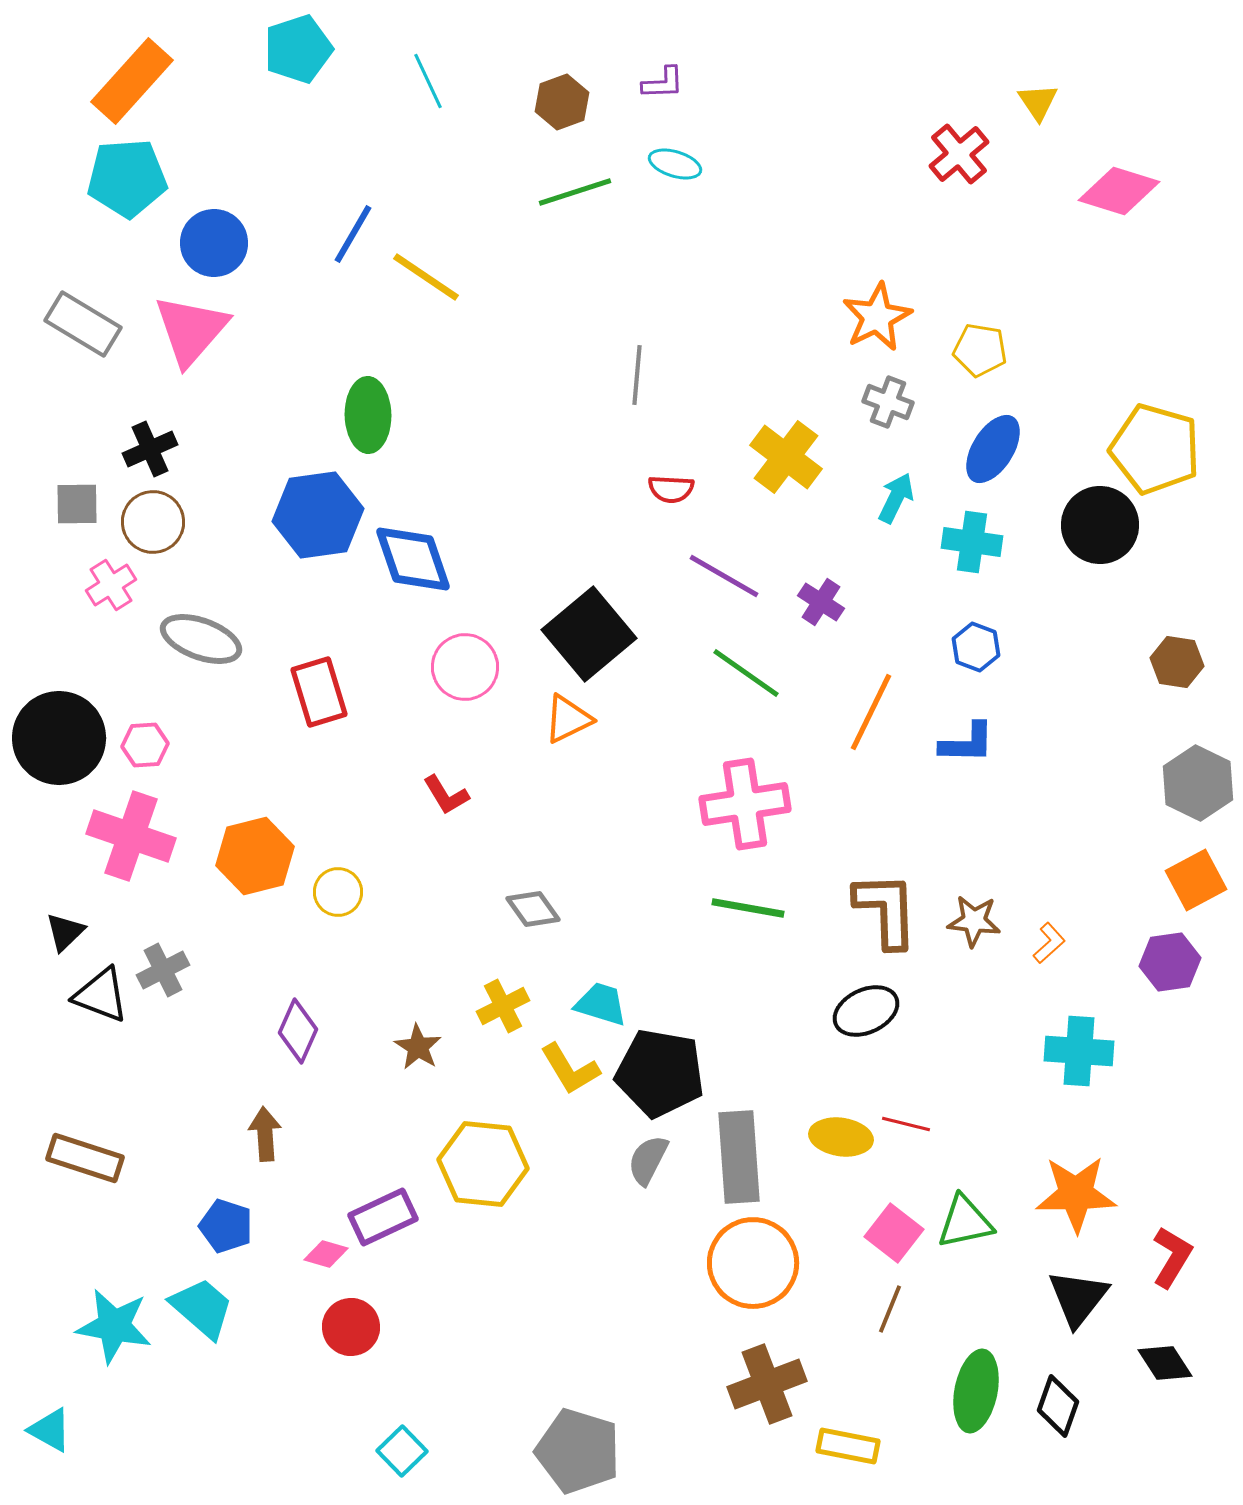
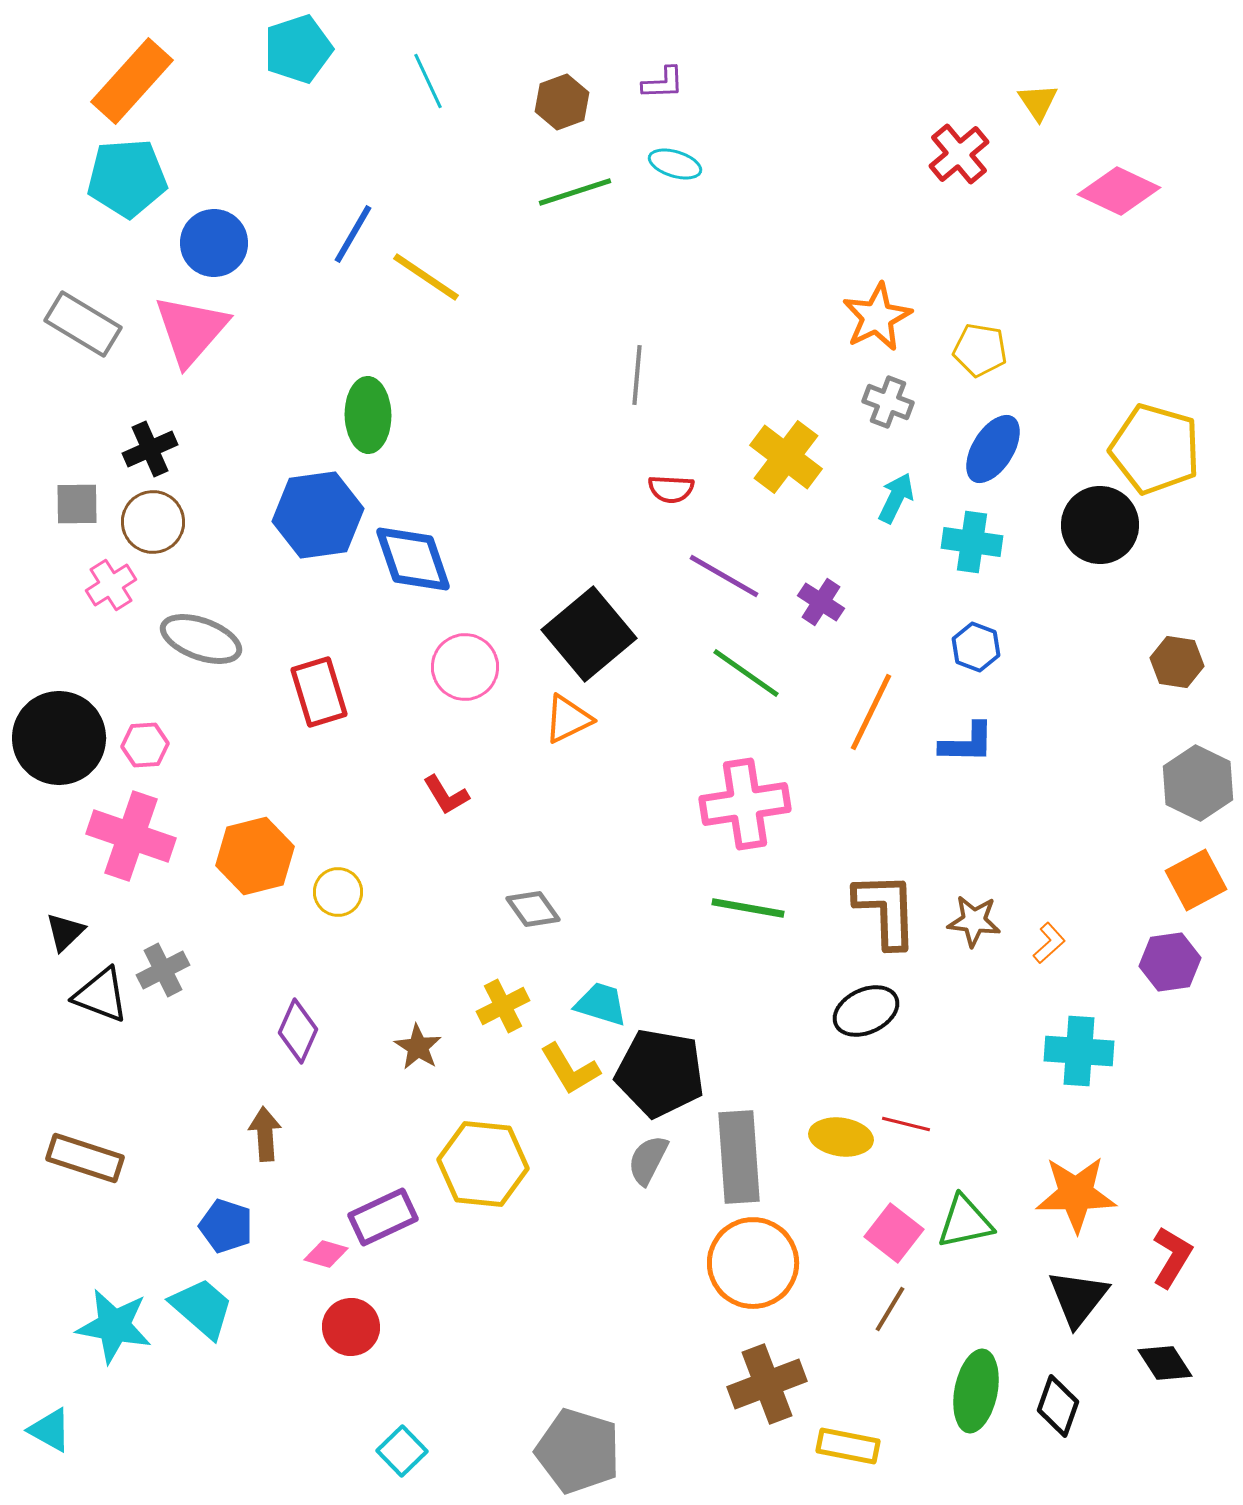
pink diamond at (1119, 191): rotated 8 degrees clockwise
brown line at (890, 1309): rotated 9 degrees clockwise
